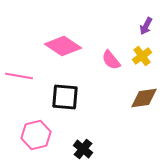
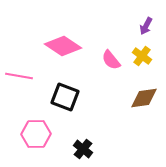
yellow cross: rotated 18 degrees counterclockwise
black square: rotated 16 degrees clockwise
pink hexagon: moved 1 px up; rotated 12 degrees clockwise
